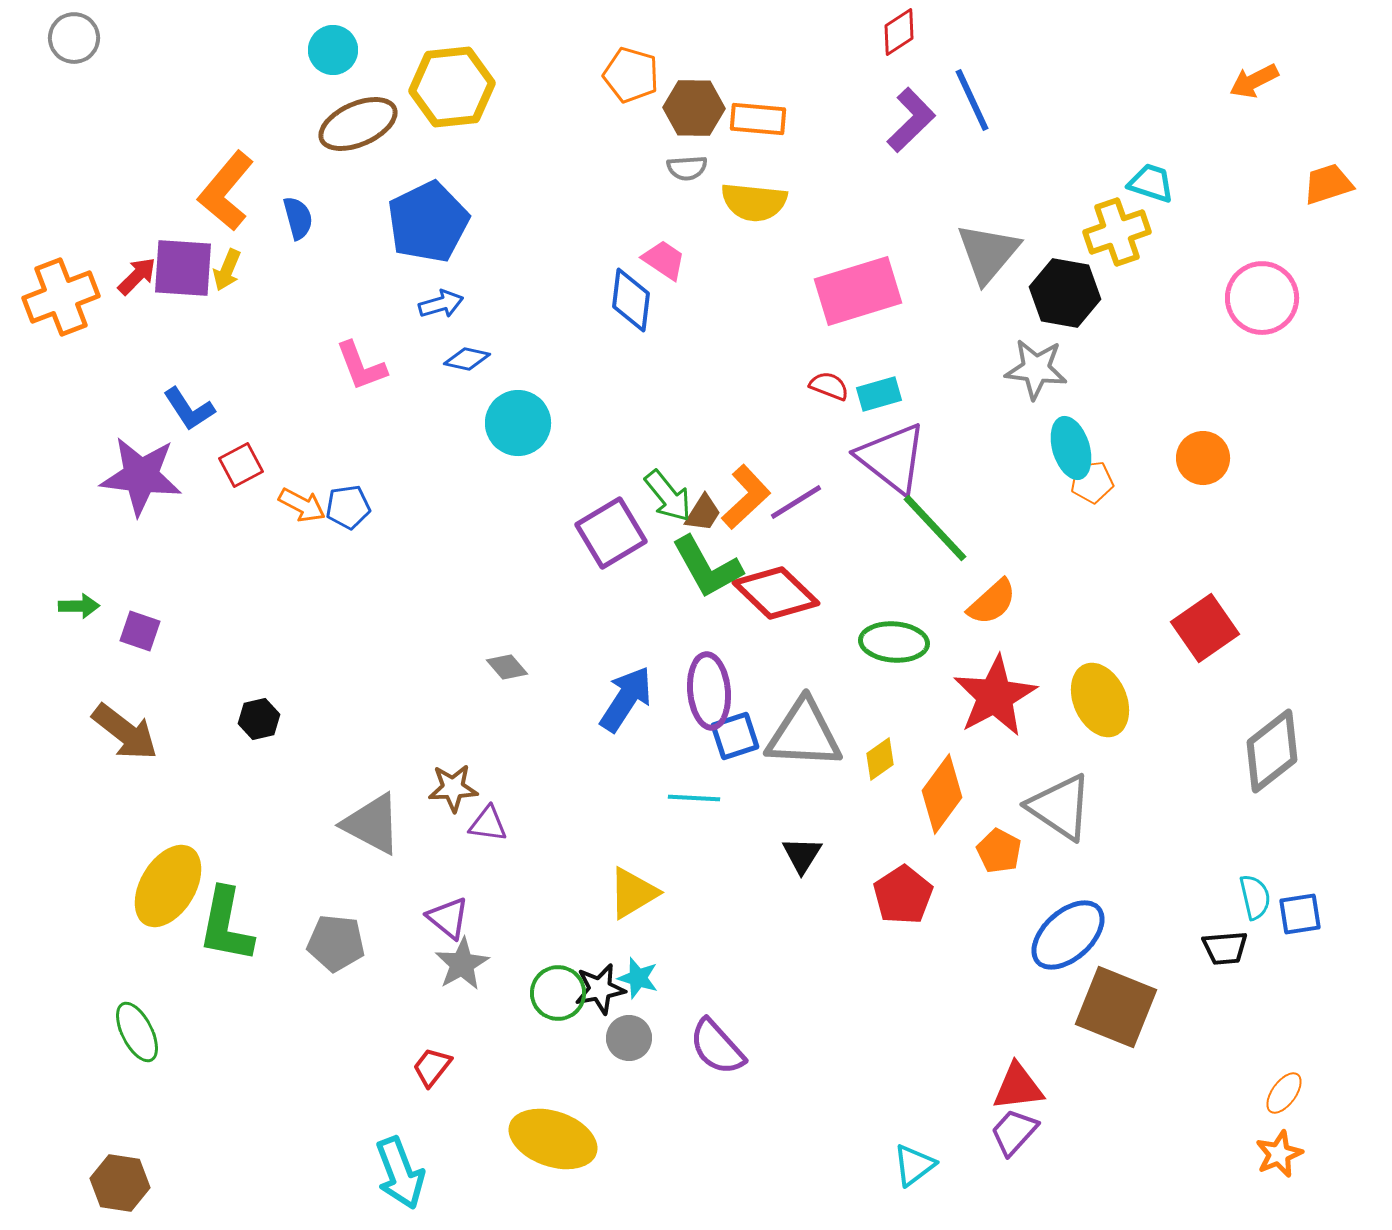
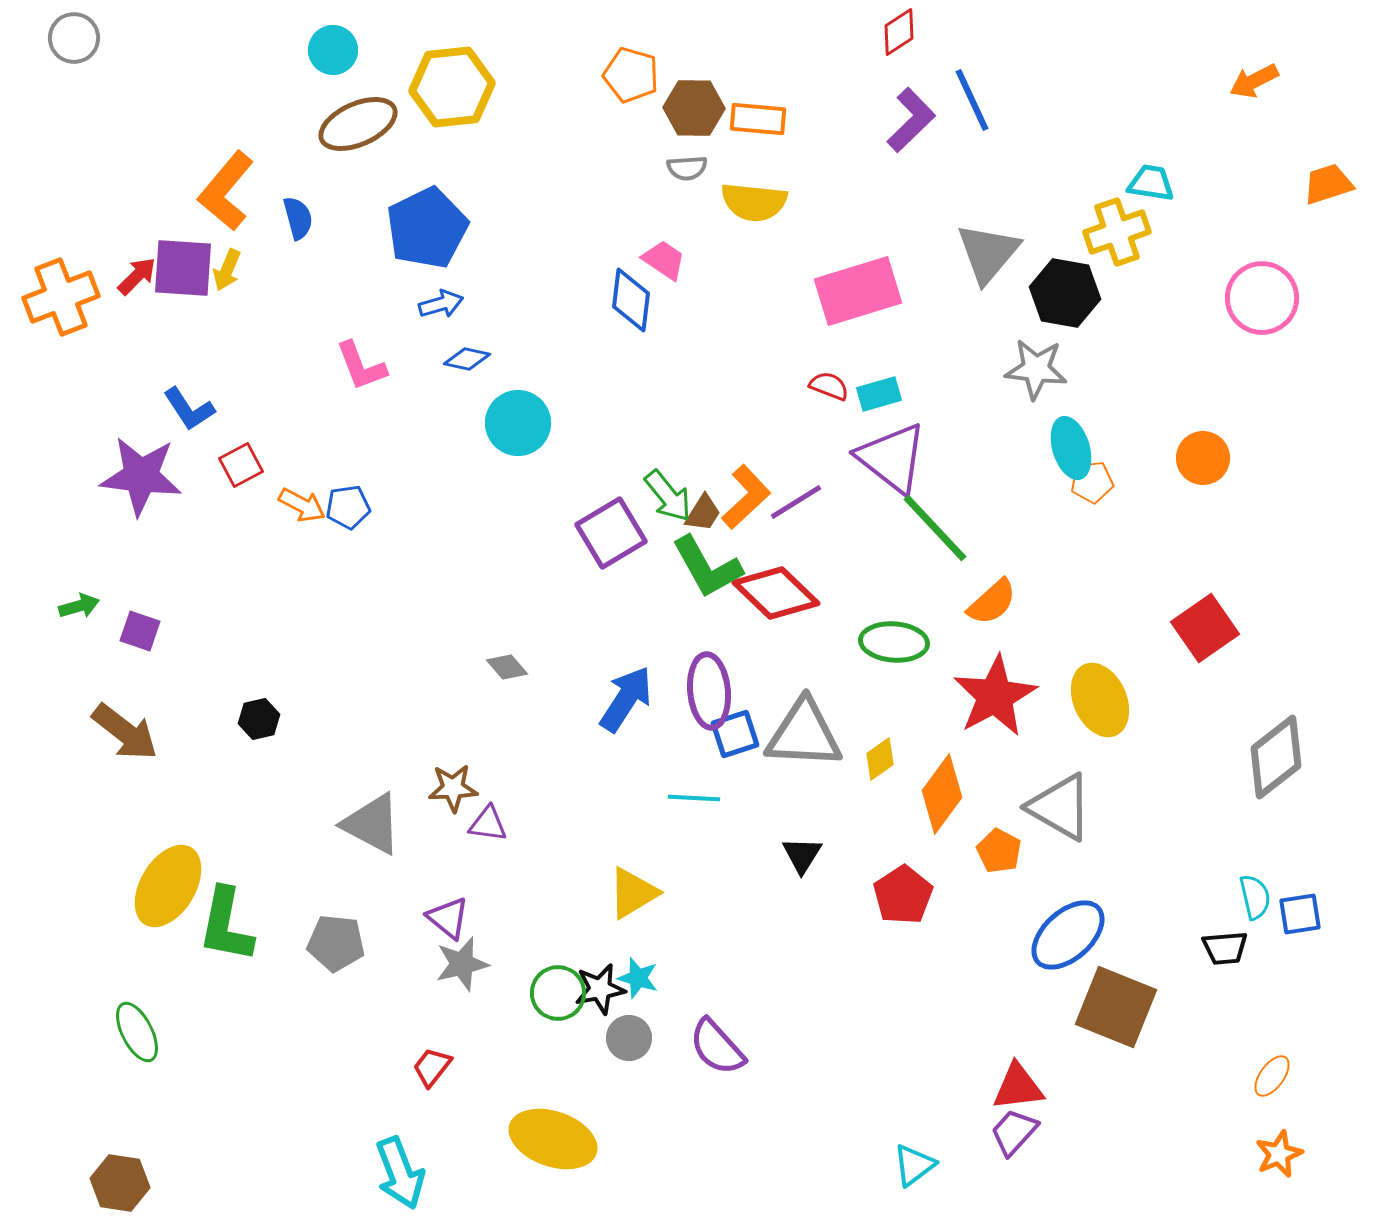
cyan trapezoid at (1151, 183): rotated 9 degrees counterclockwise
blue pentagon at (428, 222): moved 1 px left, 6 px down
green arrow at (79, 606): rotated 15 degrees counterclockwise
blue square at (735, 736): moved 2 px up
gray diamond at (1272, 751): moved 4 px right, 6 px down
gray triangle at (1060, 807): rotated 4 degrees counterclockwise
gray star at (462, 964): rotated 16 degrees clockwise
orange ellipse at (1284, 1093): moved 12 px left, 17 px up
